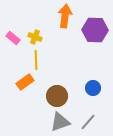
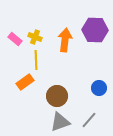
orange arrow: moved 24 px down
pink rectangle: moved 2 px right, 1 px down
blue circle: moved 6 px right
gray line: moved 1 px right, 2 px up
